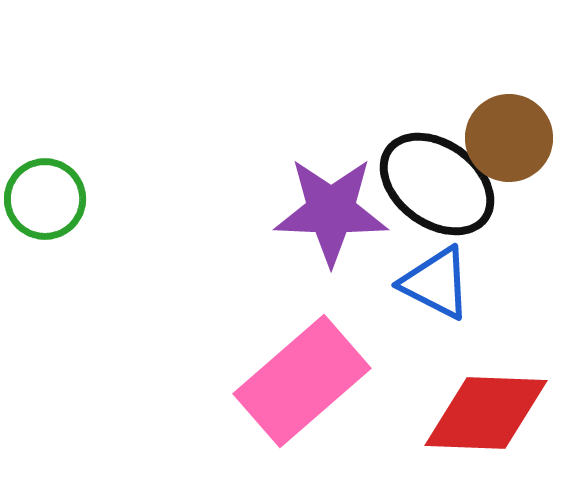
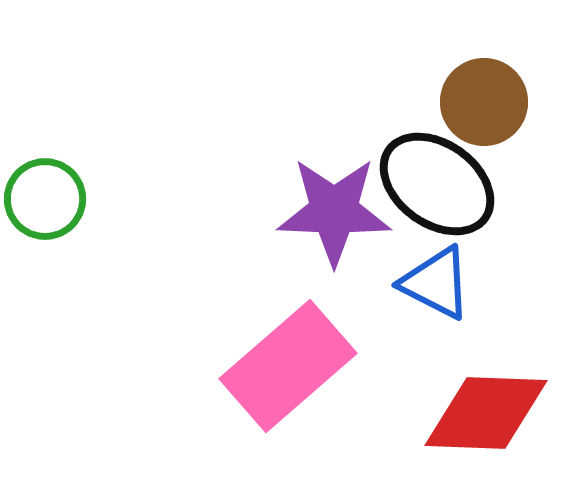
brown circle: moved 25 px left, 36 px up
purple star: moved 3 px right
pink rectangle: moved 14 px left, 15 px up
